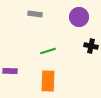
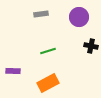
gray rectangle: moved 6 px right; rotated 16 degrees counterclockwise
purple rectangle: moved 3 px right
orange rectangle: moved 2 px down; rotated 60 degrees clockwise
